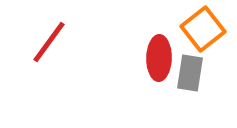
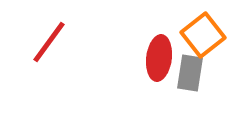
orange square: moved 6 px down
red ellipse: rotated 6 degrees clockwise
